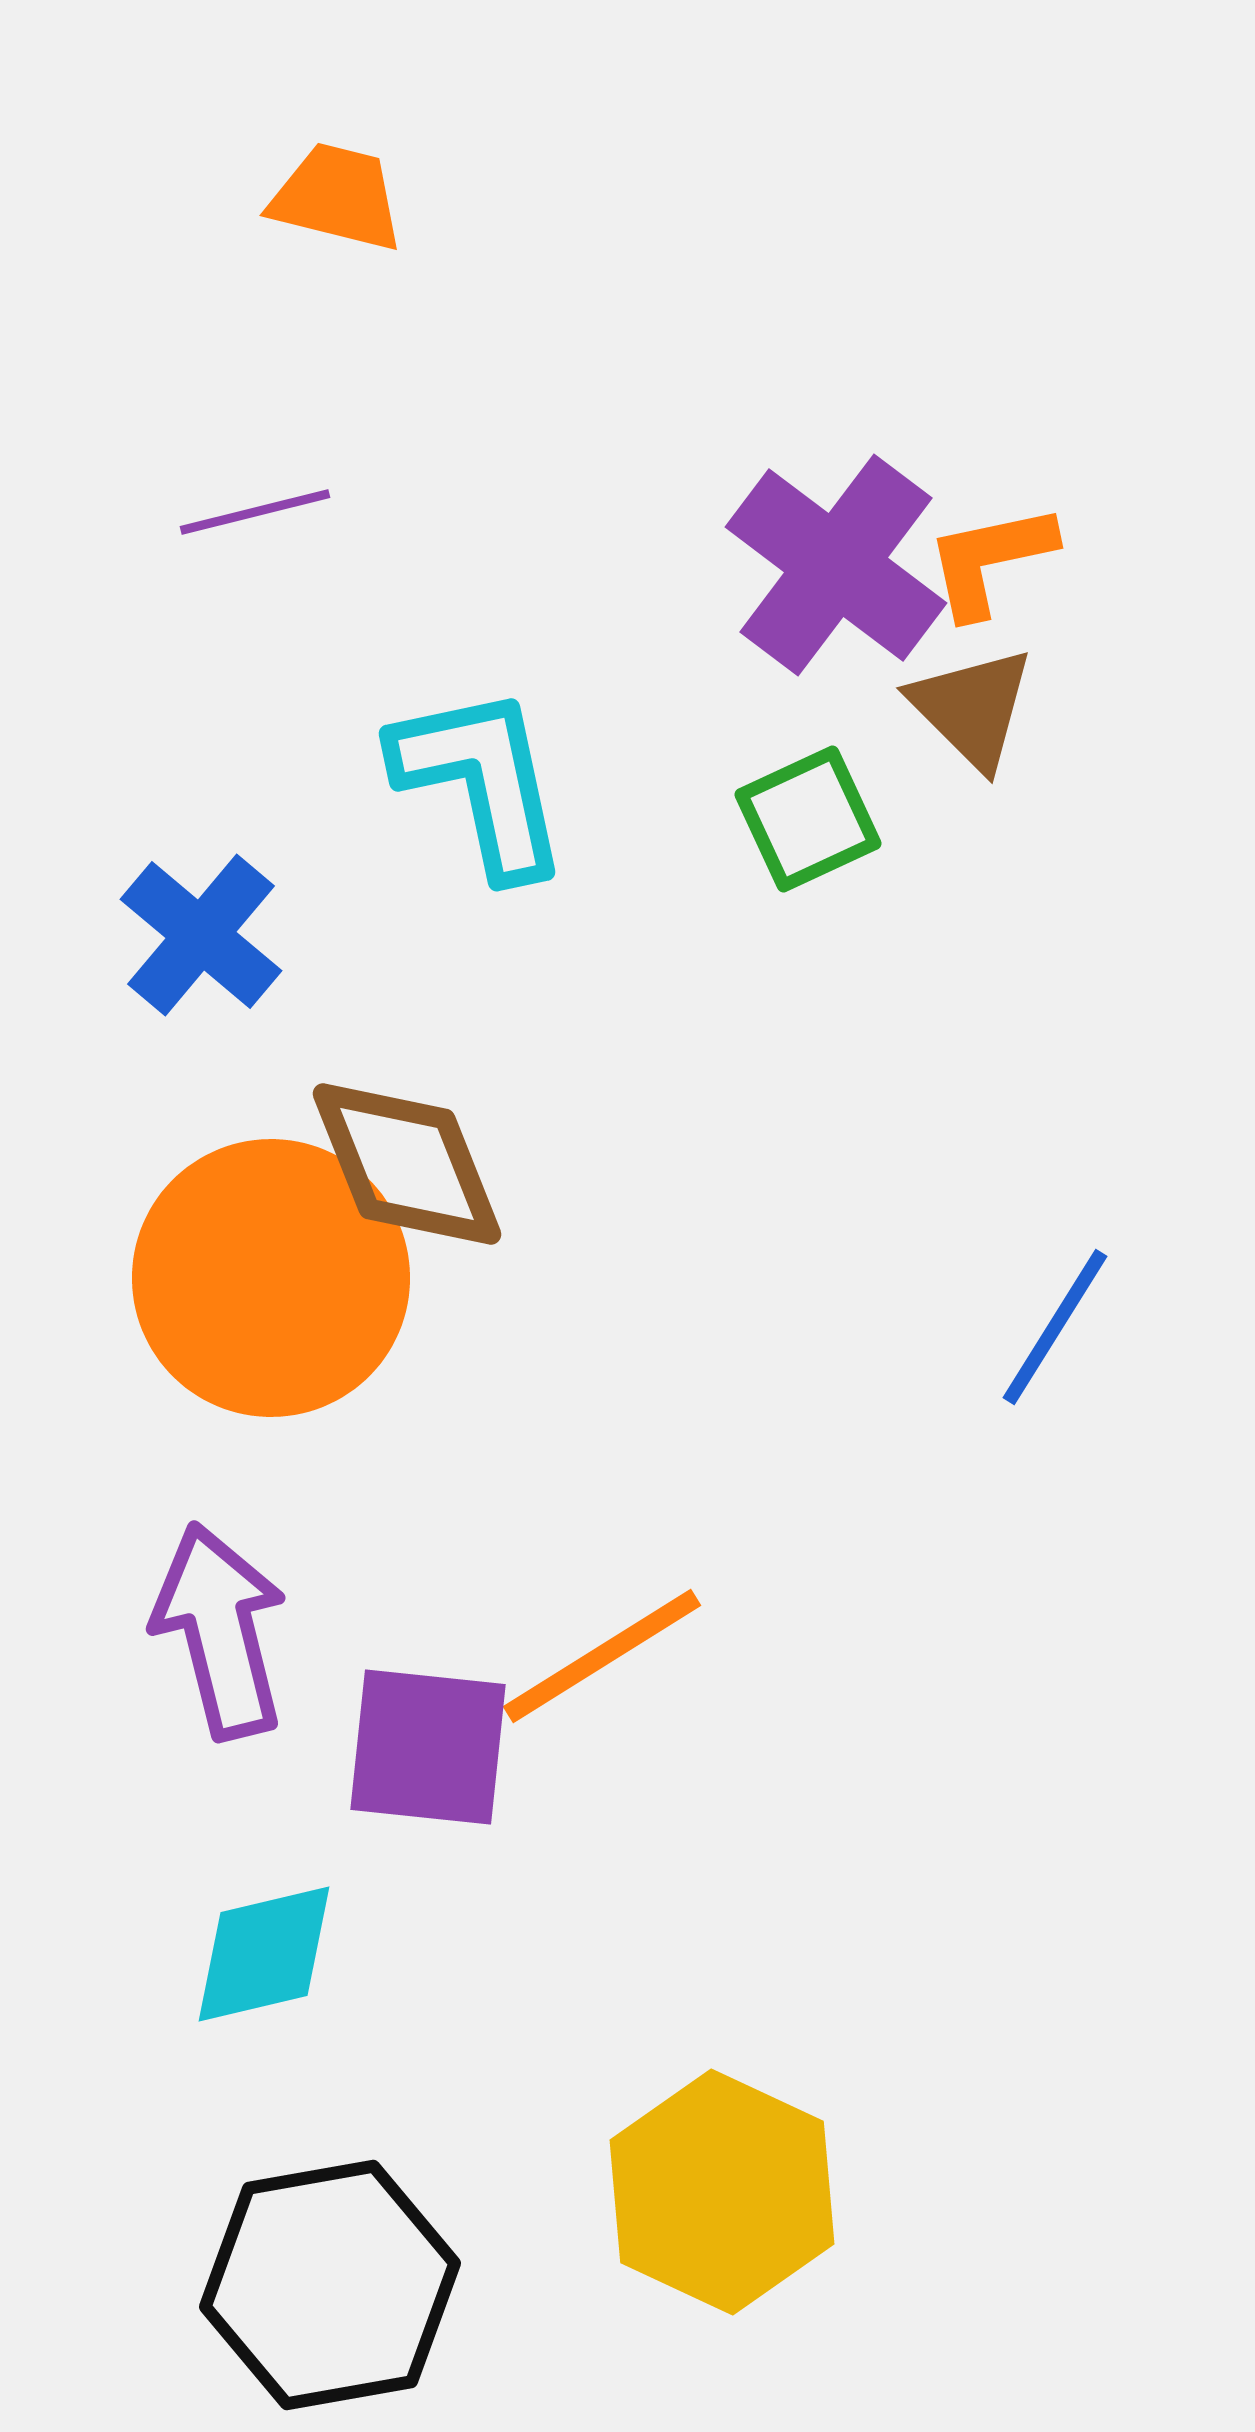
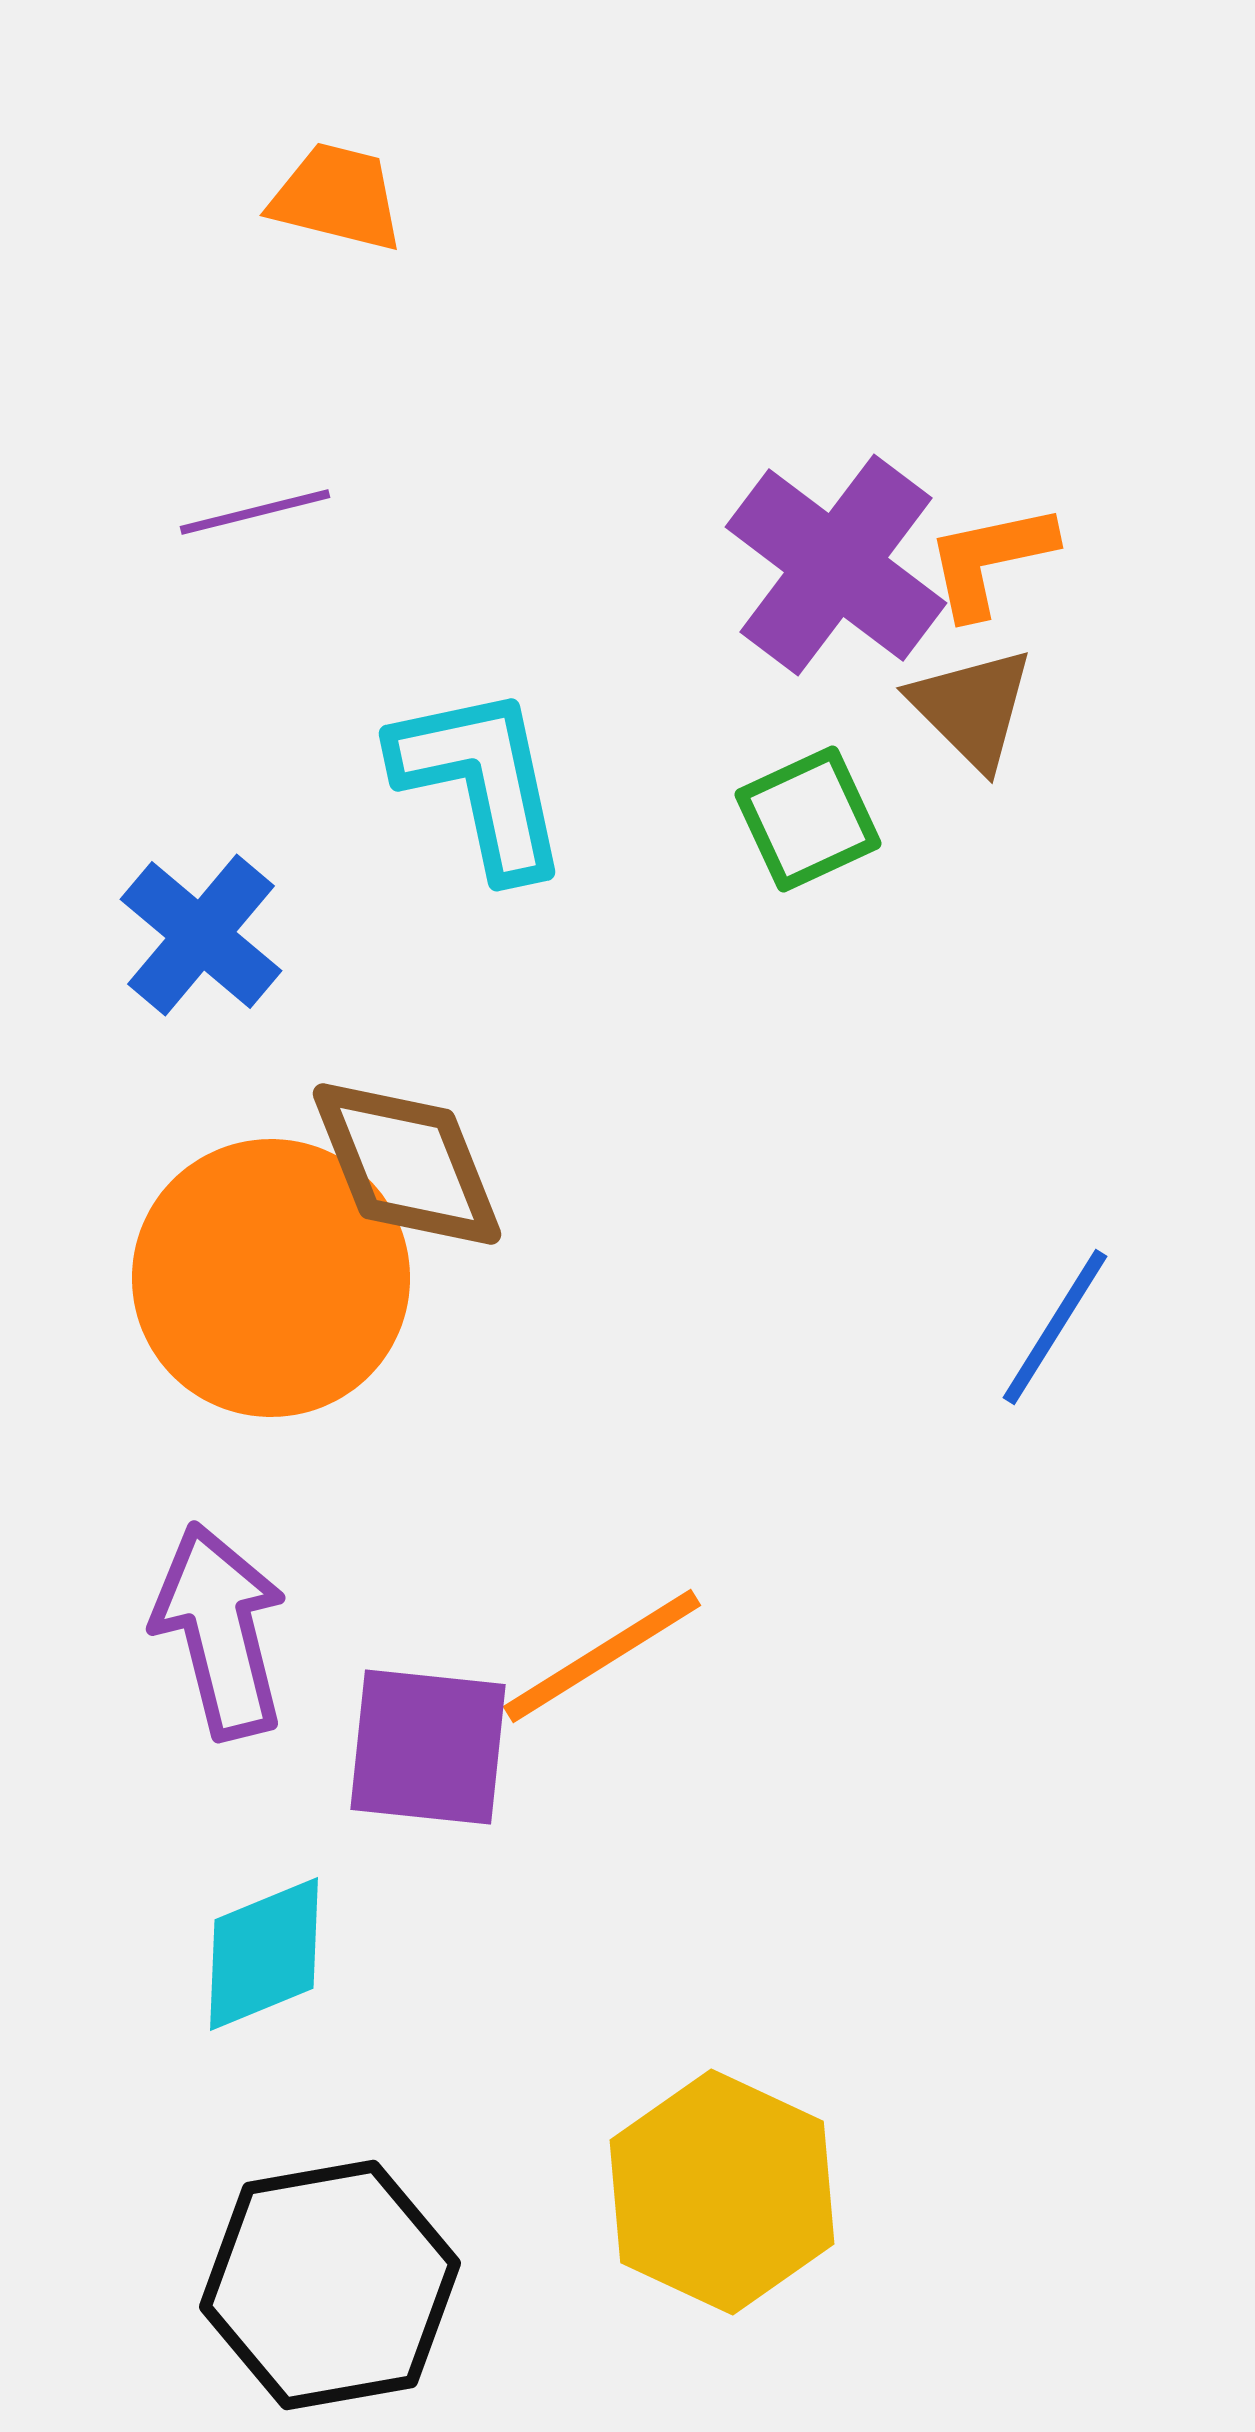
cyan diamond: rotated 9 degrees counterclockwise
